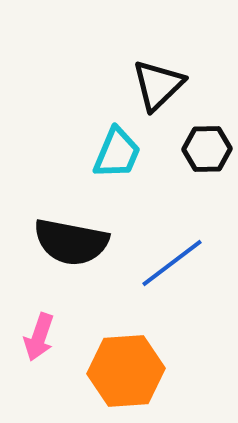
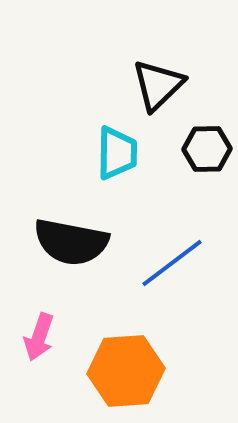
cyan trapezoid: rotated 22 degrees counterclockwise
